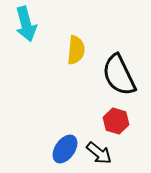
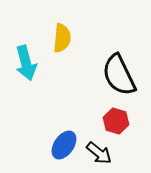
cyan arrow: moved 39 px down
yellow semicircle: moved 14 px left, 12 px up
blue ellipse: moved 1 px left, 4 px up
